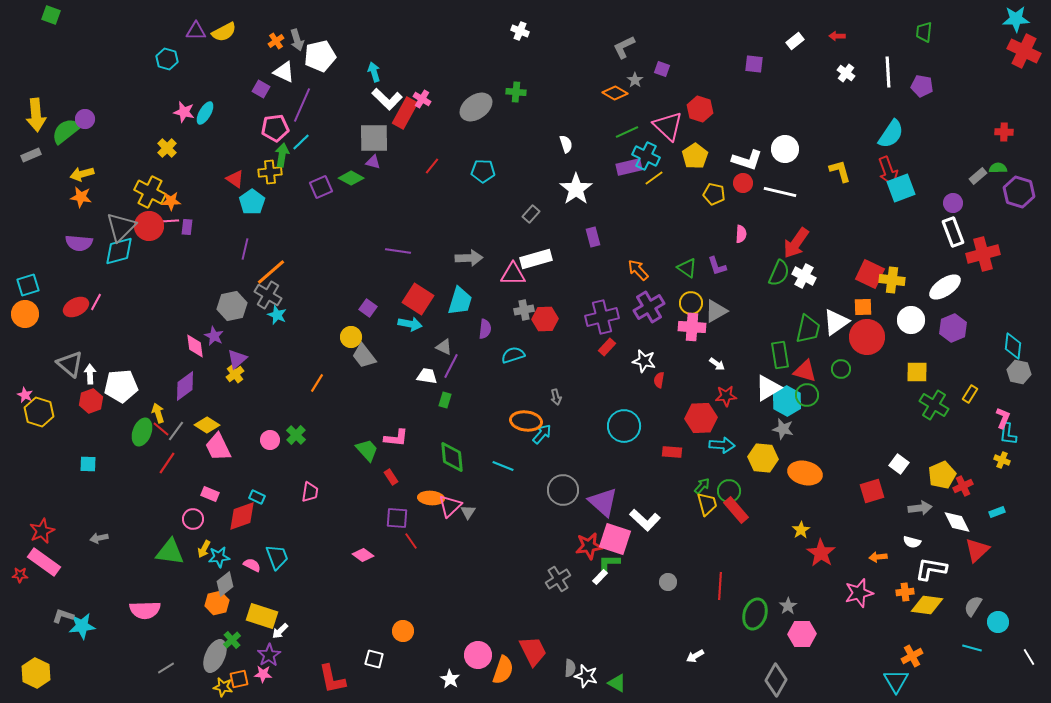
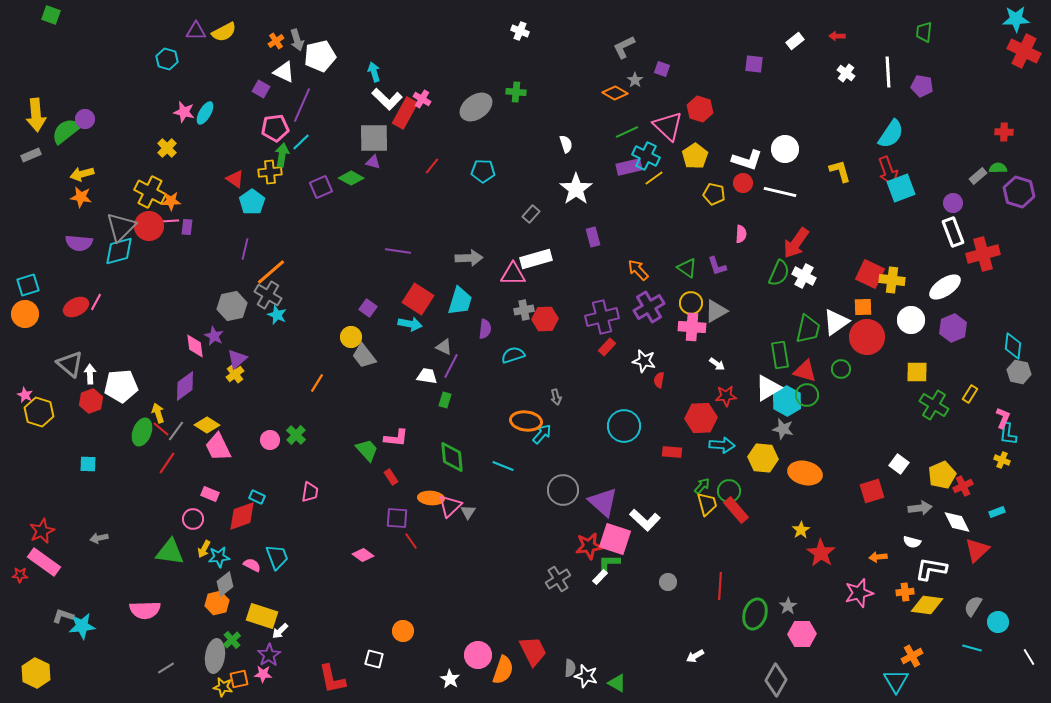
gray ellipse at (215, 656): rotated 16 degrees counterclockwise
